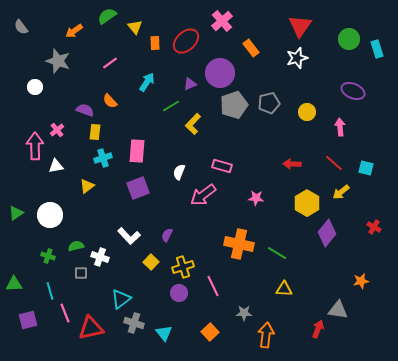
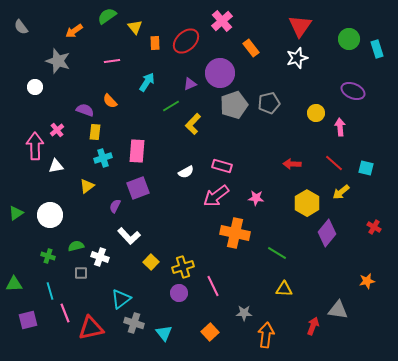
pink line at (110, 63): moved 2 px right, 2 px up; rotated 28 degrees clockwise
yellow circle at (307, 112): moved 9 px right, 1 px down
white semicircle at (179, 172): moved 7 px right; rotated 140 degrees counterclockwise
pink arrow at (203, 195): moved 13 px right, 1 px down
purple semicircle at (167, 235): moved 52 px left, 29 px up
orange cross at (239, 244): moved 4 px left, 11 px up
orange star at (361, 281): moved 6 px right
red arrow at (318, 329): moved 5 px left, 3 px up
